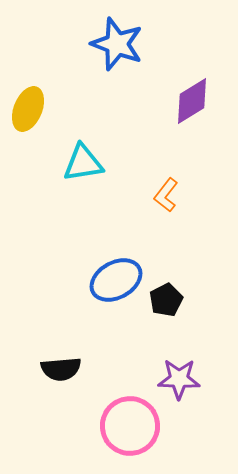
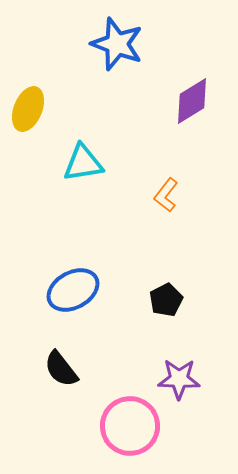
blue ellipse: moved 43 px left, 10 px down
black semicircle: rotated 57 degrees clockwise
